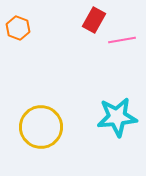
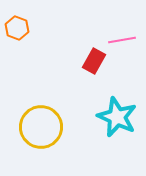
red rectangle: moved 41 px down
orange hexagon: moved 1 px left
cyan star: rotated 30 degrees clockwise
